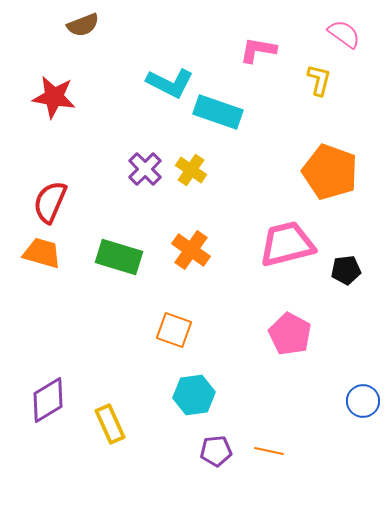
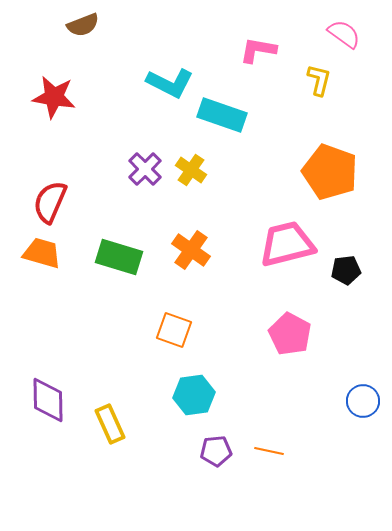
cyan rectangle: moved 4 px right, 3 px down
purple diamond: rotated 60 degrees counterclockwise
